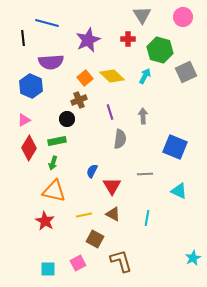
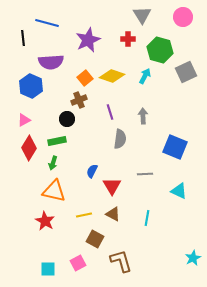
yellow diamond: rotated 25 degrees counterclockwise
